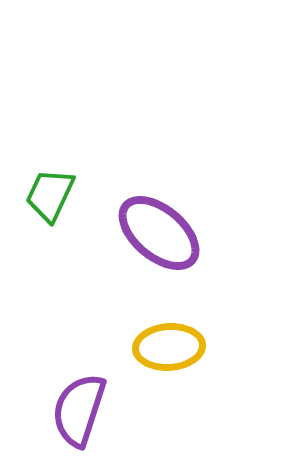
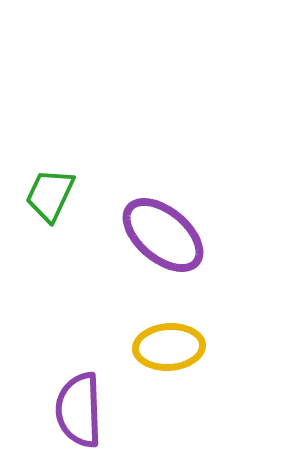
purple ellipse: moved 4 px right, 2 px down
purple semicircle: rotated 20 degrees counterclockwise
